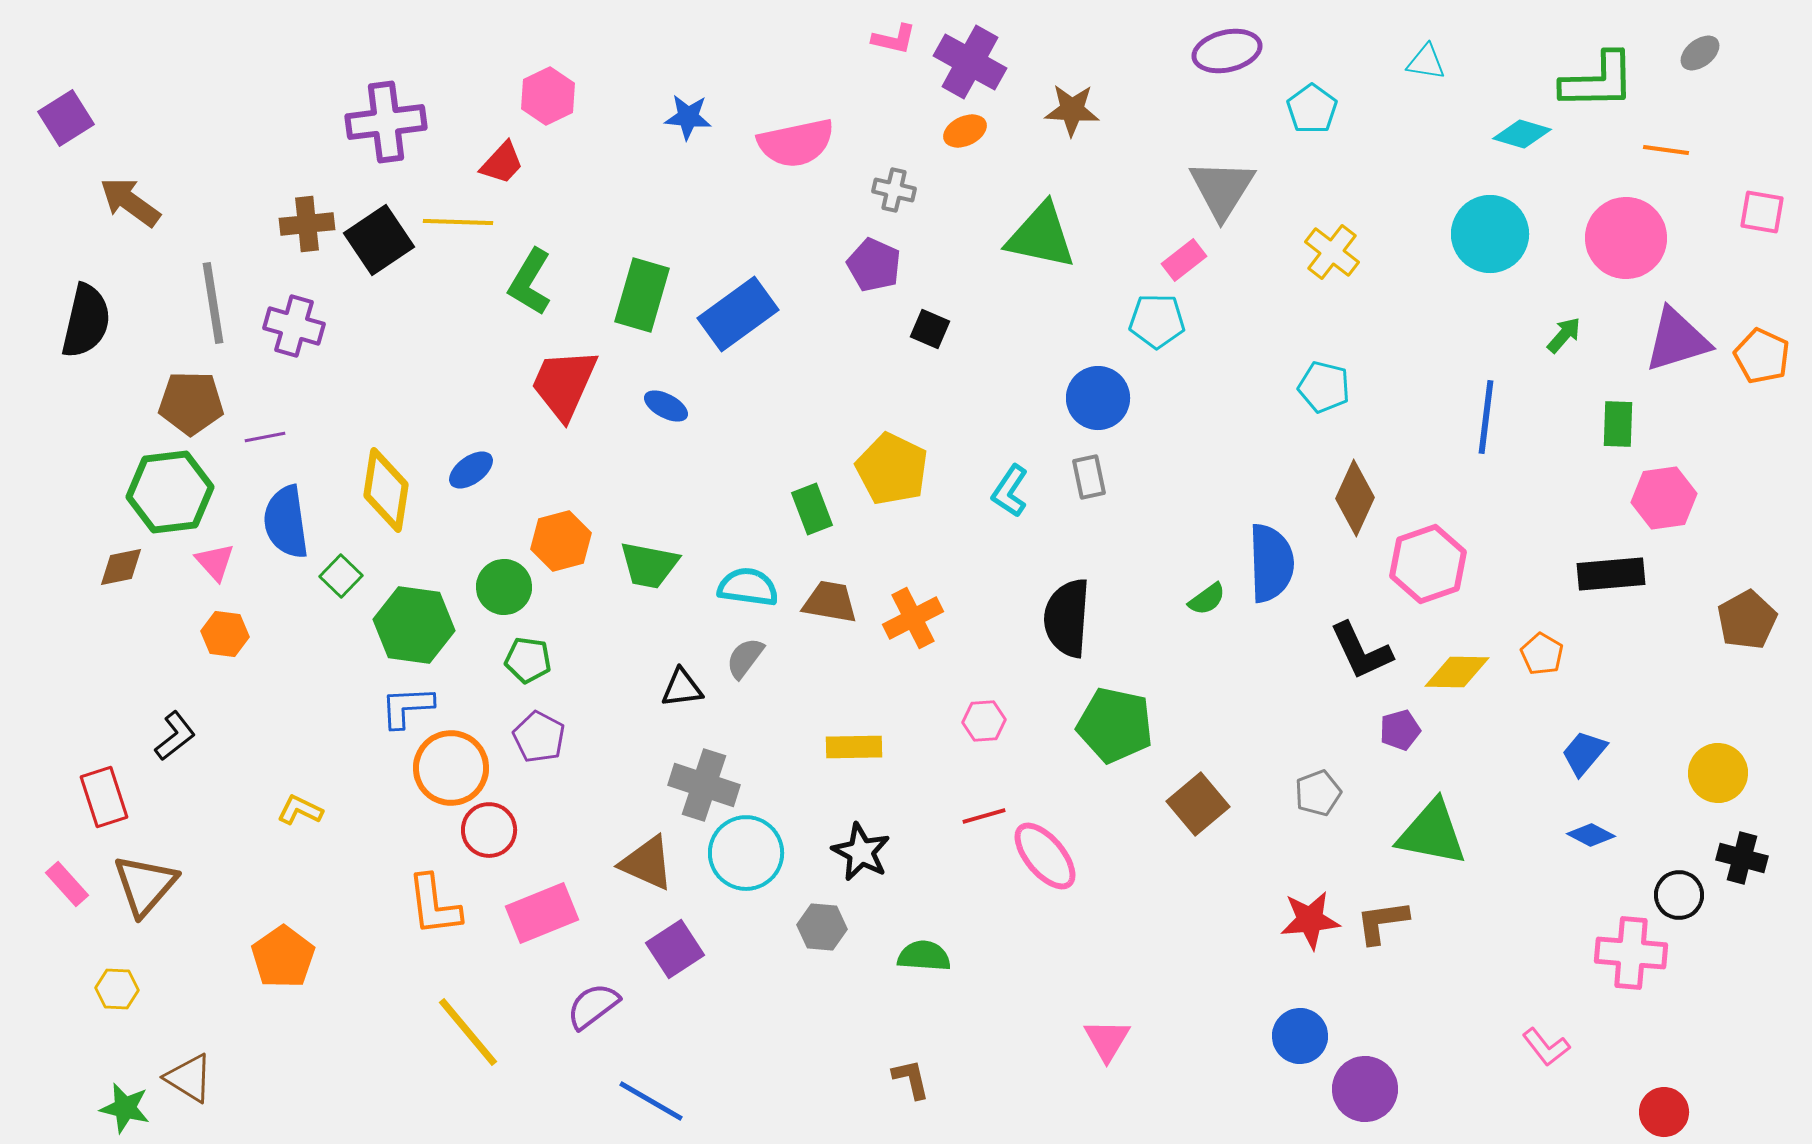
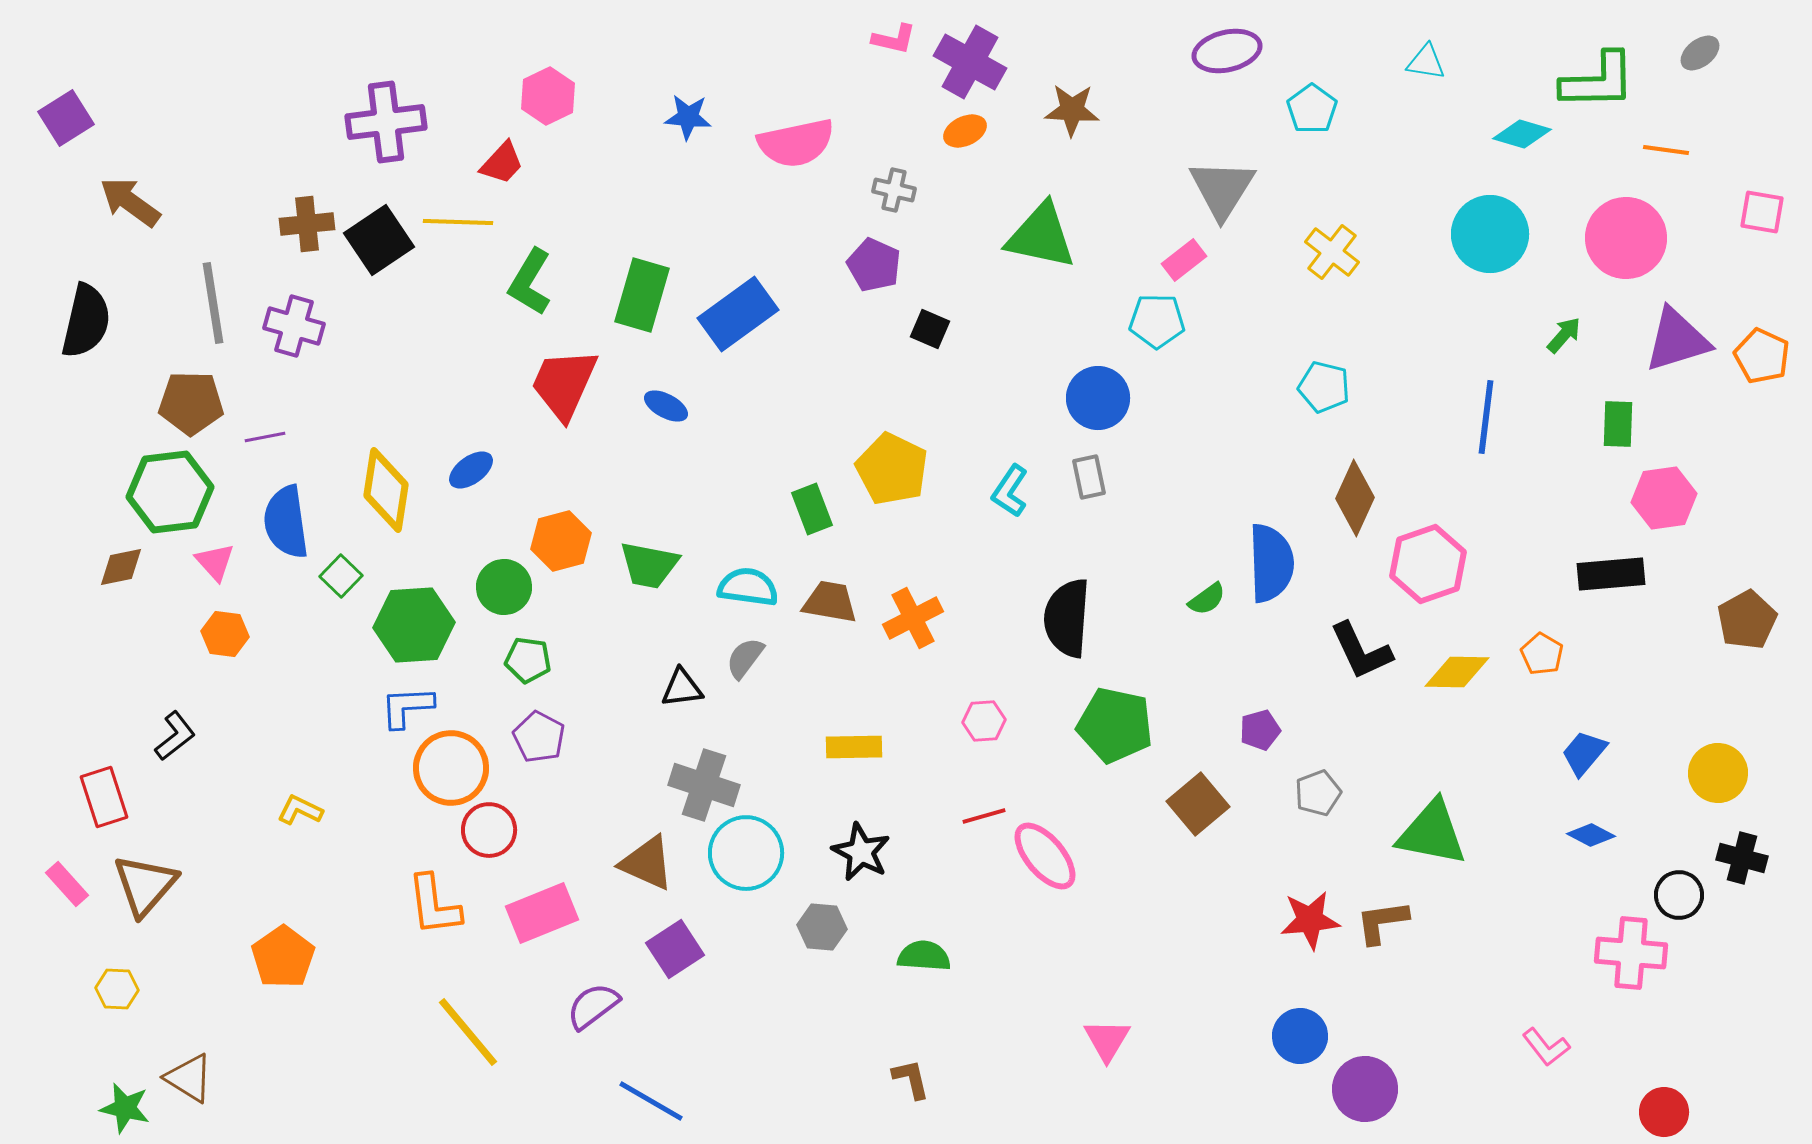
green hexagon at (414, 625): rotated 12 degrees counterclockwise
purple pentagon at (1400, 730): moved 140 px left
